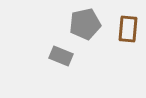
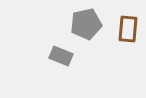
gray pentagon: moved 1 px right
